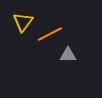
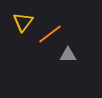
orange line: rotated 10 degrees counterclockwise
